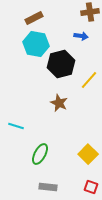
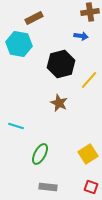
cyan hexagon: moved 17 px left
yellow square: rotated 12 degrees clockwise
